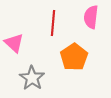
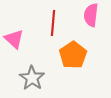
pink semicircle: moved 2 px up
pink triangle: moved 4 px up
orange pentagon: moved 1 px left, 2 px up
